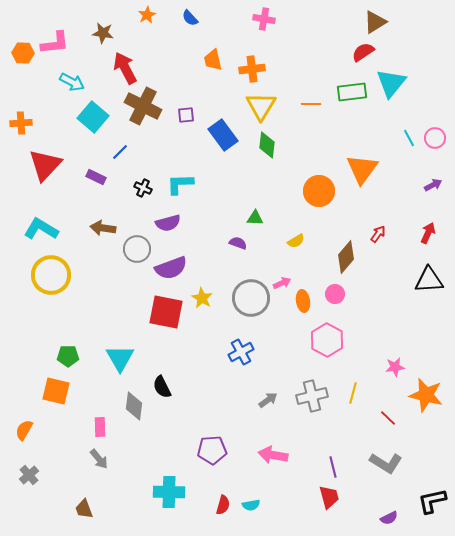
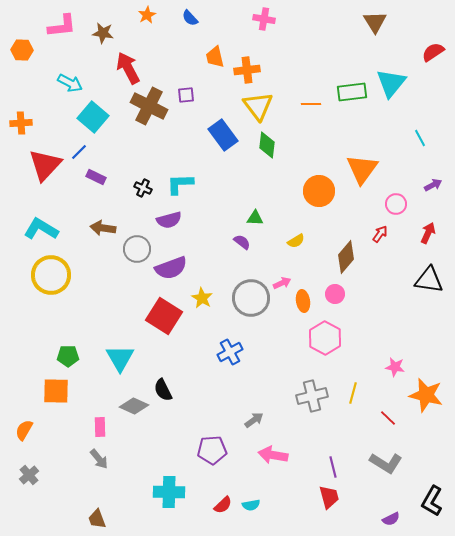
brown triangle at (375, 22): rotated 30 degrees counterclockwise
pink L-shape at (55, 43): moved 7 px right, 17 px up
red semicircle at (363, 52): moved 70 px right
orange hexagon at (23, 53): moved 1 px left, 3 px up
orange trapezoid at (213, 60): moved 2 px right, 3 px up
red arrow at (125, 68): moved 3 px right
orange cross at (252, 69): moved 5 px left, 1 px down
cyan arrow at (72, 82): moved 2 px left, 1 px down
brown cross at (143, 106): moved 6 px right
yellow triangle at (261, 106): moved 3 px left; rotated 8 degrees counterclockwise
purple square at (186, 115): moved 20 px up
cyan line at (409, 138): moved 11 px right
pink circle at (435, 138): moved 39 px left, 66 px down
blue line at (120, 152): moved 41 px left
purple semicircle at (168, 223): moved 1 px right, 3 px up
red arrow at (378, 234): moved 2 px right
purple semicircle at (238, 243): moved 4 px right, 1 px up; rotated 18 degrees clockwise
black triangle at (429, 280): rotated 12 degrees clockwise
red square at (166, 312): moved 2 px left, 4 px down; rotated 21 degrees clockwise
pink hexagon at (327, 340): moved 2 px left, 2 px up
blue cross at (241, 352): moved 11 px left
pink star at (395, 367): rotated 18 degrees clockwise
black semicircle at (162, 387): moved 1 px right, 3 px down
orange square at (56, 391): rotated 12 degrees counterclockwise
gray arrow at (268, 400): moved 14 px left, 20 px down
gray diamond at (134, 406): rotated 72 degrees counterclockwise
black L-shape at (432, 501): rotated 48 degrees counterclockwise
red semicircle at (223, 505): rotated 30 degrees clockwise
brown trapezoid at (84, 509): moved 13 px right, 10 px down
purple semicircle at (389, 518): moved 2 px right, 1 px down
